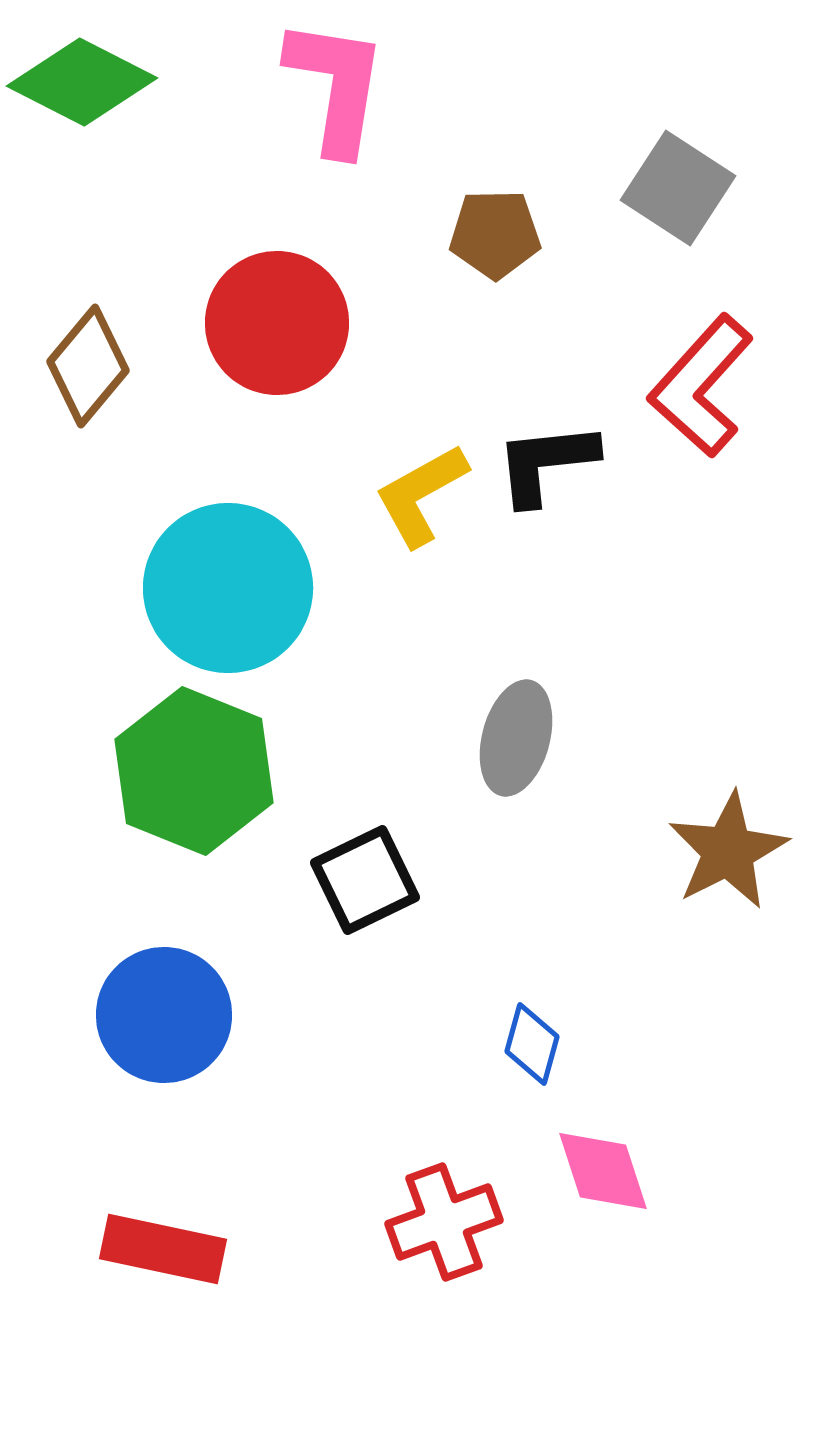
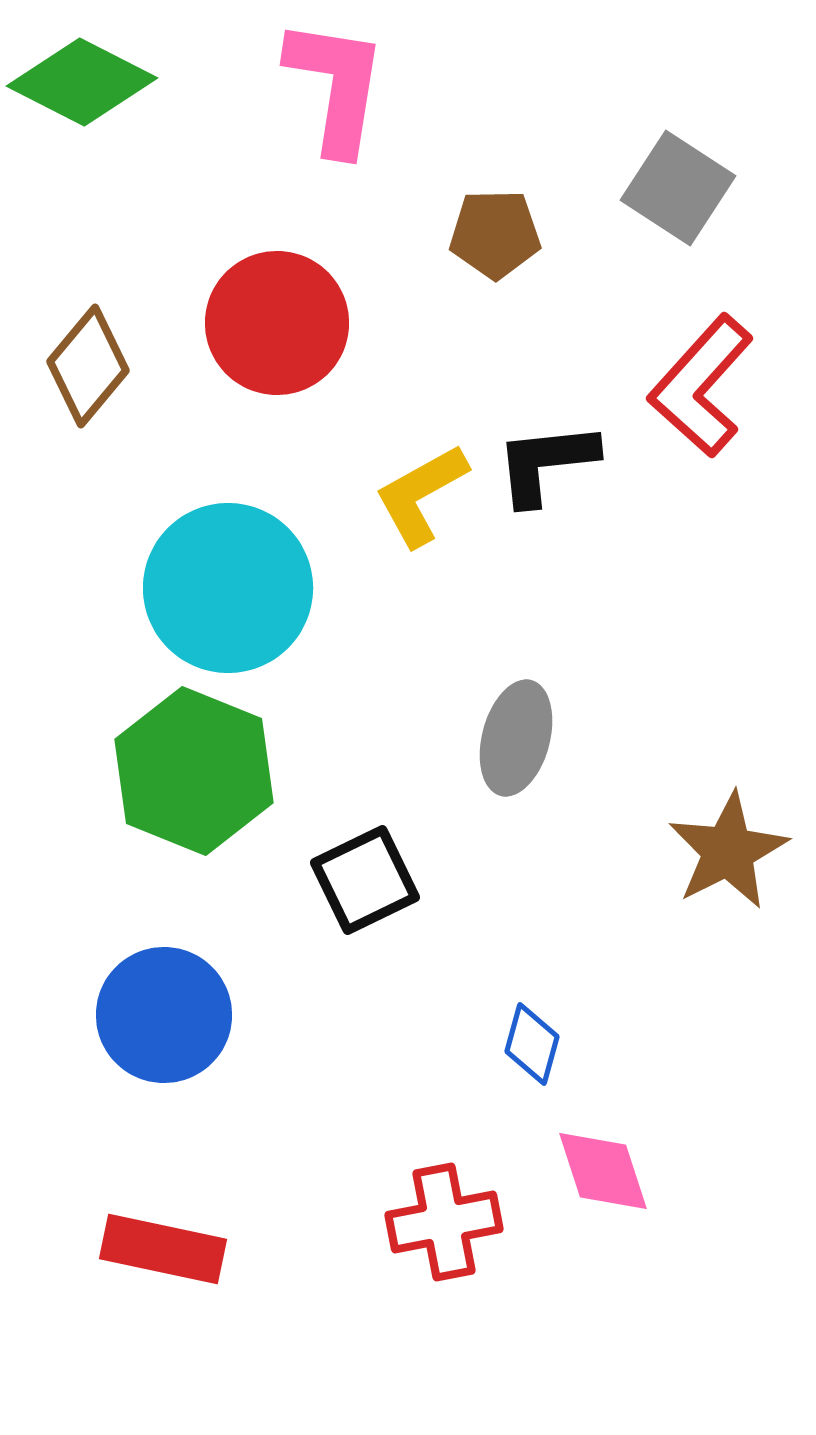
red cross: rotated 9 degrees clockwise
